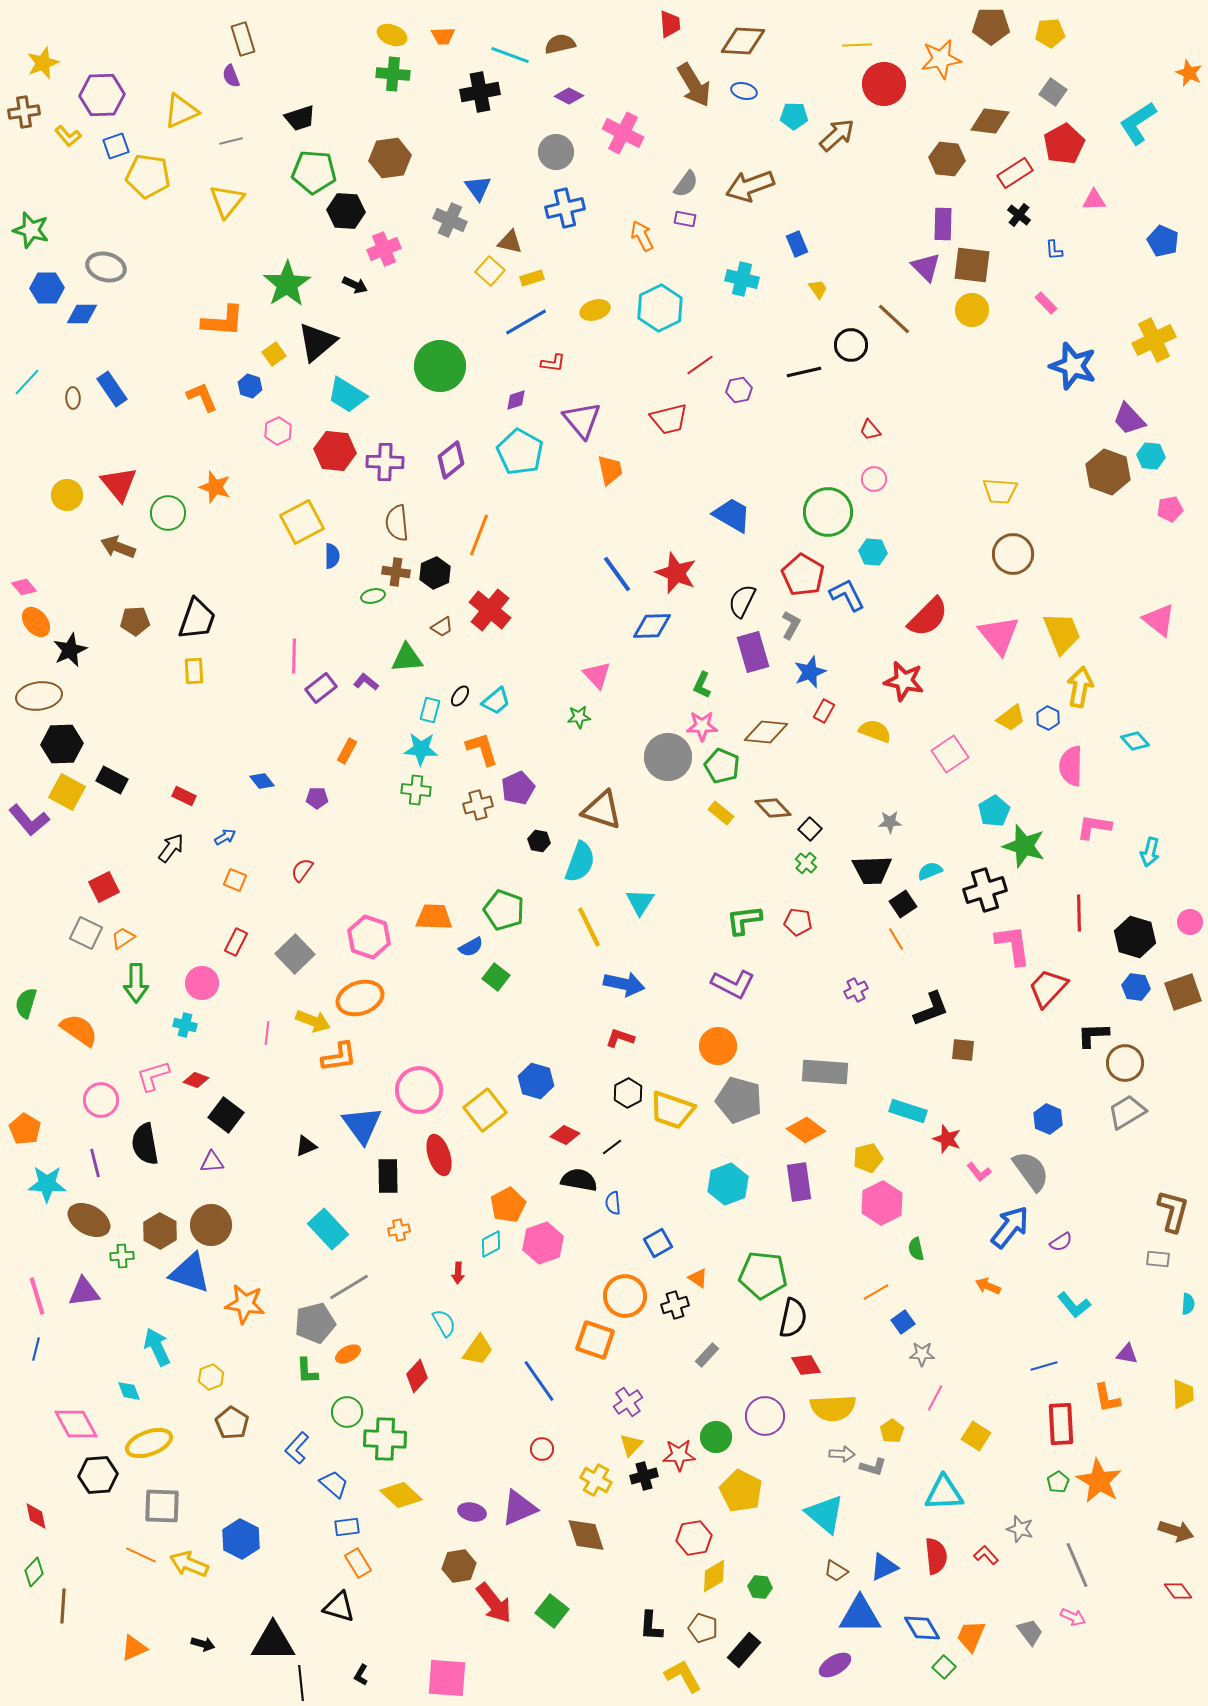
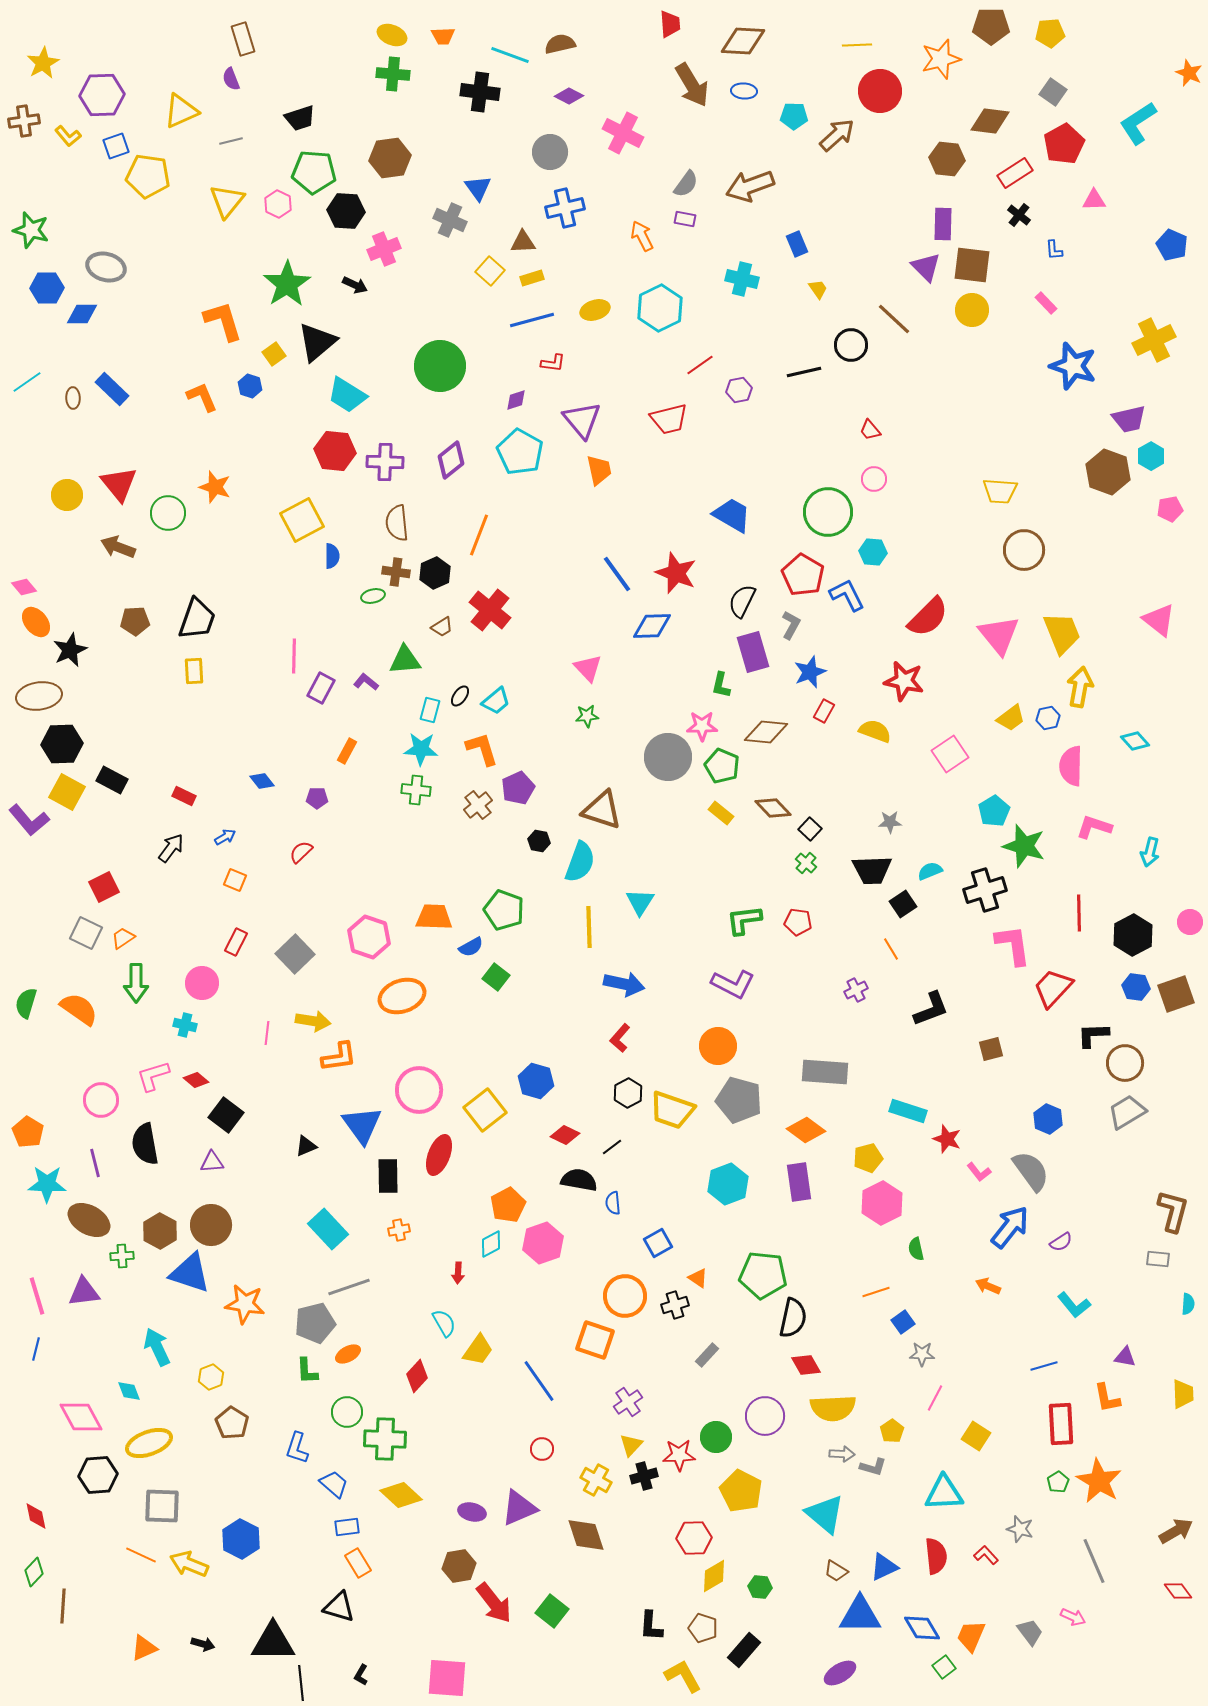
orange star at (941, 59): rotated 6 degrees counterclockwise
yellow star at (43, 63): rotated 8 degrees counterclockwise
purple semicircle at (231, 76): moved 3 px down
red circle at (884, 84): moved 4 px left, 7 px down
brown arrow at (694, 85): moved 2 px left
blue ellipse at (744, 91): rotated 10 degrees counterclockwise
black cross at (480, 92): rotated 18 degrees clockwise
brown cross at (24, 112): moved 9 px down
gray circle at (556, 152): moved 6 px left
blue pentagon at (1163, 241): moved 9 px right, 4 px down
brown triangle at (510, 242): moved 13 px right; rotated 16 degrees counterclockwise
orange L-shape at (223, 321): rotated 111 degrees counterclockwise
blue line at (526, 322): moved 6 px right, 2 px up; rotated 15 degrees clockwise
cyan line at (27, 382): rotated 12 degrees clockwise
blue rectangle at (112, 389): rotated 12 degrees counterclockwise
purple trapezoid at (1129, 419): rotated 60 degrees counterclockwise
pink hexagon at (278, 431): moved 227 px up; rotated 8 degrees counterclockwise
cyan hexagon at (1151, 456): rotated 24 degrees clockwise
orange trapezoid at (610, 470): moved 11 px left
yellow square at (302, 522): moved 2 px up
brown circle at (1013, 554): moved 11 px right, 4 px up
green triangle at (407, 658): moved 2 px left, 2 px down
pink triangle at (597, 675): moved 9 px left, 7 px up
green L-shape at (702, 685): moved 19 px right; rotated 12 degrees counterclockwise
purple rectangle at (321, 688): rotated 24 degrees counterclockwise
green star at (579, 717): moved 8 px right, 1 px up
blue hexagon at (1048, 718): rotated 20 degrees clockwise
brown cross at (478, 805): rotated 24 degrees counterclockwise
pink L-shape at (1094, 827): rotated 9 degrees clockwise
red semicircle at (302, 870): moved 1 px left, 18 px up; rotated 10 degrees clockwise
yellow line at (589, 927): rotated 24 degrees clockwise
black hexagon at (1135, 937): moved 2 px left, 2 px up; rotated 15 degrees clockwise
orange line at (896, 939): moved 5 px left, 10 px down
red trapezoid at (1048, 988): moved 5 px right
brown square at (1183, 992): moved 7 px left, 2 px down
orange ellipse at (360, 998): moved 42 px right, 2 px up
yellow arrow at (313, 1021): rotated 12 degrees counterclockwise
orange semicircle at (79, 1030): moved 21 px up
red L-shape at (620, 1038): rotated 68 degrees counterclockwise
brown square at (963, 1050): moved 28 px right, 1 px up; rotated 20 degrees counterclockwise
red diamond at (196, 1080): rotated 20 degrees clockwise
orange pentagon at (25, 1129): moved 3 px right, 3 px down
red ellipse at (439, 1155): rotated 39 degrees clockwise
gray line at (349, 1287): rotated 12 degrees clockwise
orange line at (876, 1292): rotated 12 degrees clockwise
purple triangle at (1127, 1354): moved 2 px left, 3 px down
pink diamond at (76, 1424): moved 5 px right, 7 px up
blue L-shape at (297, 1448): rotated 24 degrees counterclockwise
brown arrow at (1176, 1531): rotated 48 degrees counterclockwise
red hexagon at (694, 1538): rotated 8 degrees clockwise
gray line at (1077, 1565): moved 17 px right, 4 px up
orange triangle at (134, 1648): moved 10 px right
purple ellipse at (835, 1665): moved 5 px right, 8 px down
green square at (944, 1667): rotated 10 degrees clockwise
